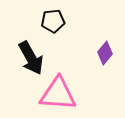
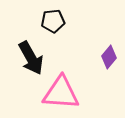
purple diamond: moved 4 px right, 4 px down
pink triangle: moved 3 px right, 1 px up
